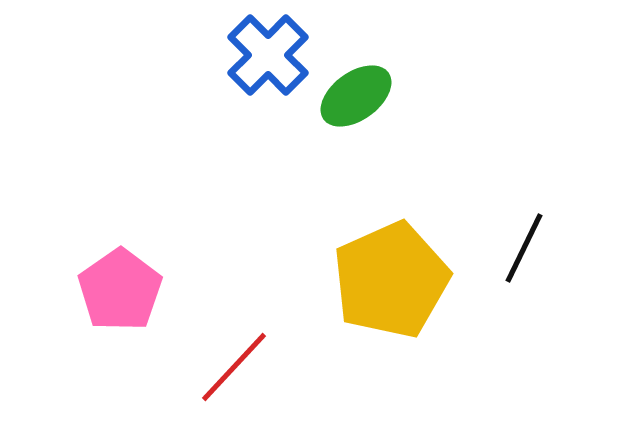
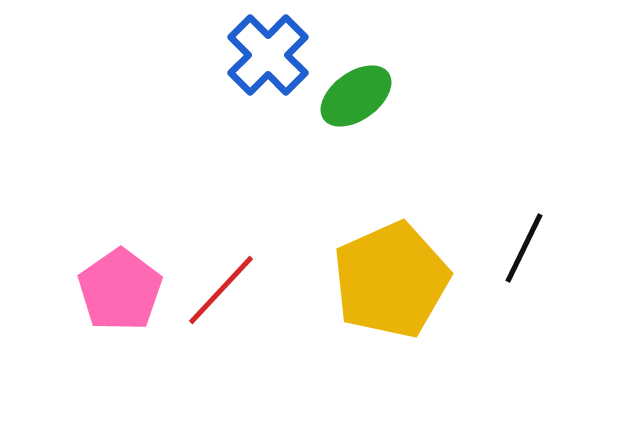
red line: moved 13 px left, 77 px up
